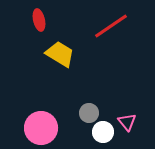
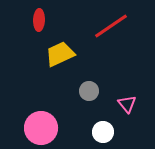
red ellipse: rotated 15 degrees clockwise
yellow trapezoid: rotated 56 degrees counterclockwise
gray circle: moved 22 px up
pink triangle: moved 18 px up
